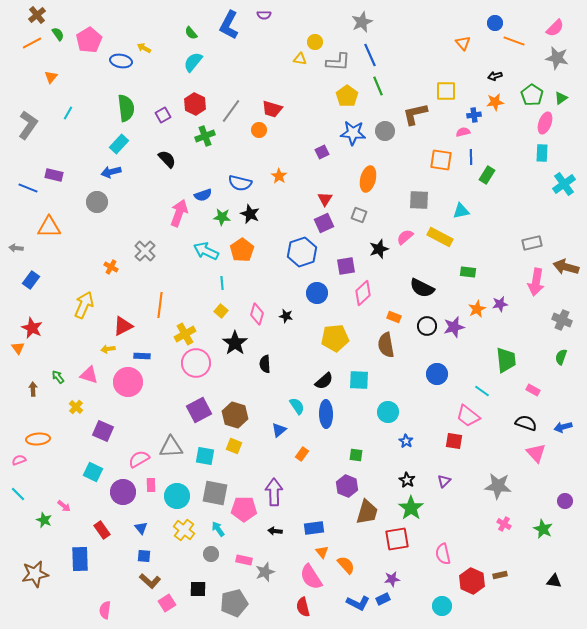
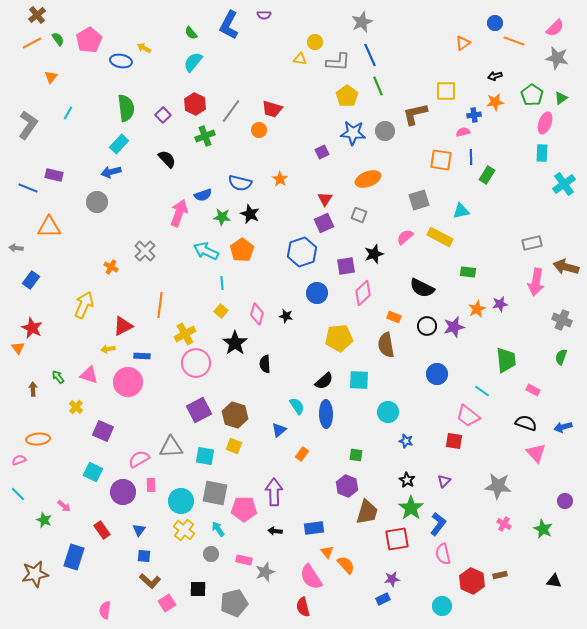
green semicircle at (58, 34): moved 5 px down
orange triangle at (463, 43): rotated 35 degrees clockwise
purple square at (163, 115): rotated 14 degrees counterclockwise
orange star at (279, 176): moved 1 px right, 3 px down
orange ellipse at (368, 179): rotated 55 degrees clockwise
gray square at (419, 200): rotated 20 degrees counterclockwise
black star at (379, 249): moved 5 px left, 5 px down
yellow pentagon at (335, 338): moved 4 px right
blue star at (406, 441): rotated 16 degrees counterclockwise
cyan circle at (177, 496): moved 4 px right, 5 px down
blue triangle at (141, 528): moved 2 px left, 2 px down; rotated 16 degrees clockwise
orange triangle at (322, 552): moved 5 px right
blue rectangle at (80, 559): moved 6 px left, 2 px up; rotated 20 degrees clockwise
blue L-shape at (358, 603): moved 80 px right, 79 px up; rotated 80 degrees counterclockwise
